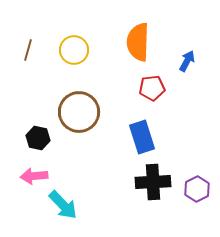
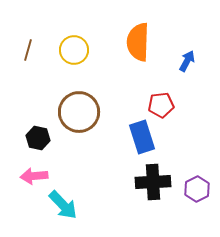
red pentagon: moved 9 px right, 17 px down
